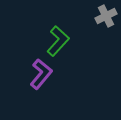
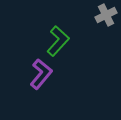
gray cross: moved 1 px up
